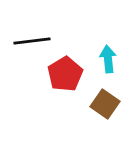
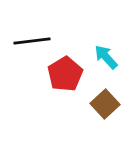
cyan arrow: moved 2 px left, 2 px up; rotated 36 degrees counterclockwise
brown square: rotated 12 degrees clockwise
